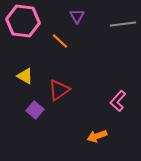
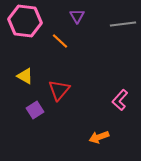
pink hexagon: moved 2 px right
red triangle: rotated 15 degrees counterclockwise
pink L-shape: moved 2 px right, 1 px up
purple square: rotated 18 degrees clockwise
orange arrow: moved 2 px right, 1 px down
